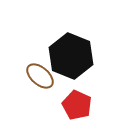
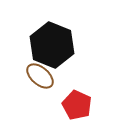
black hexagon: moved 19 px left, 11 px up
